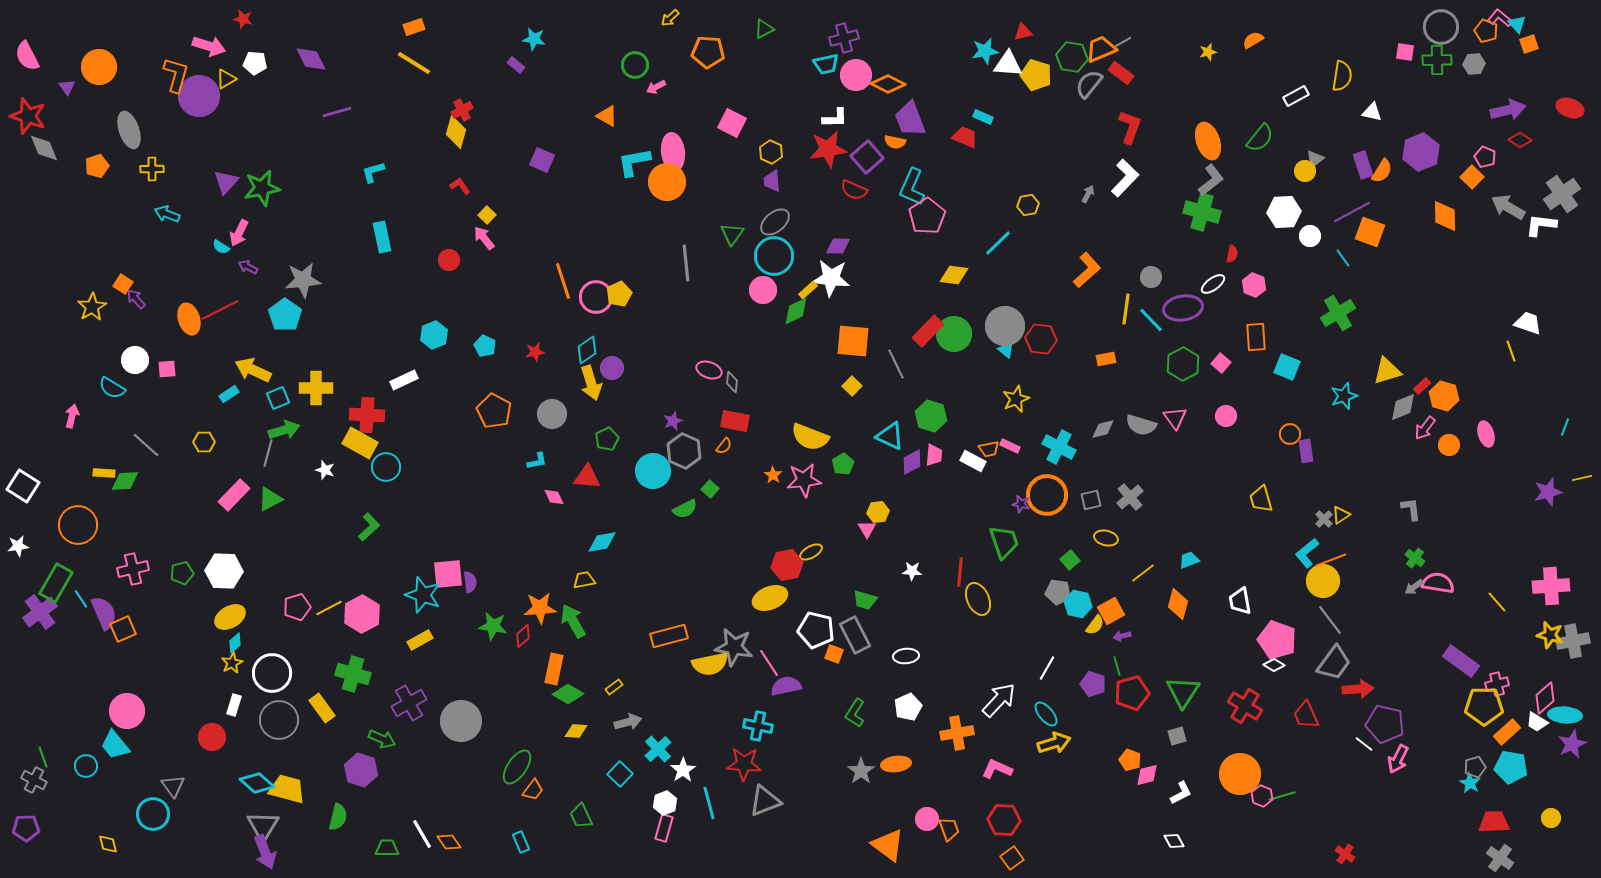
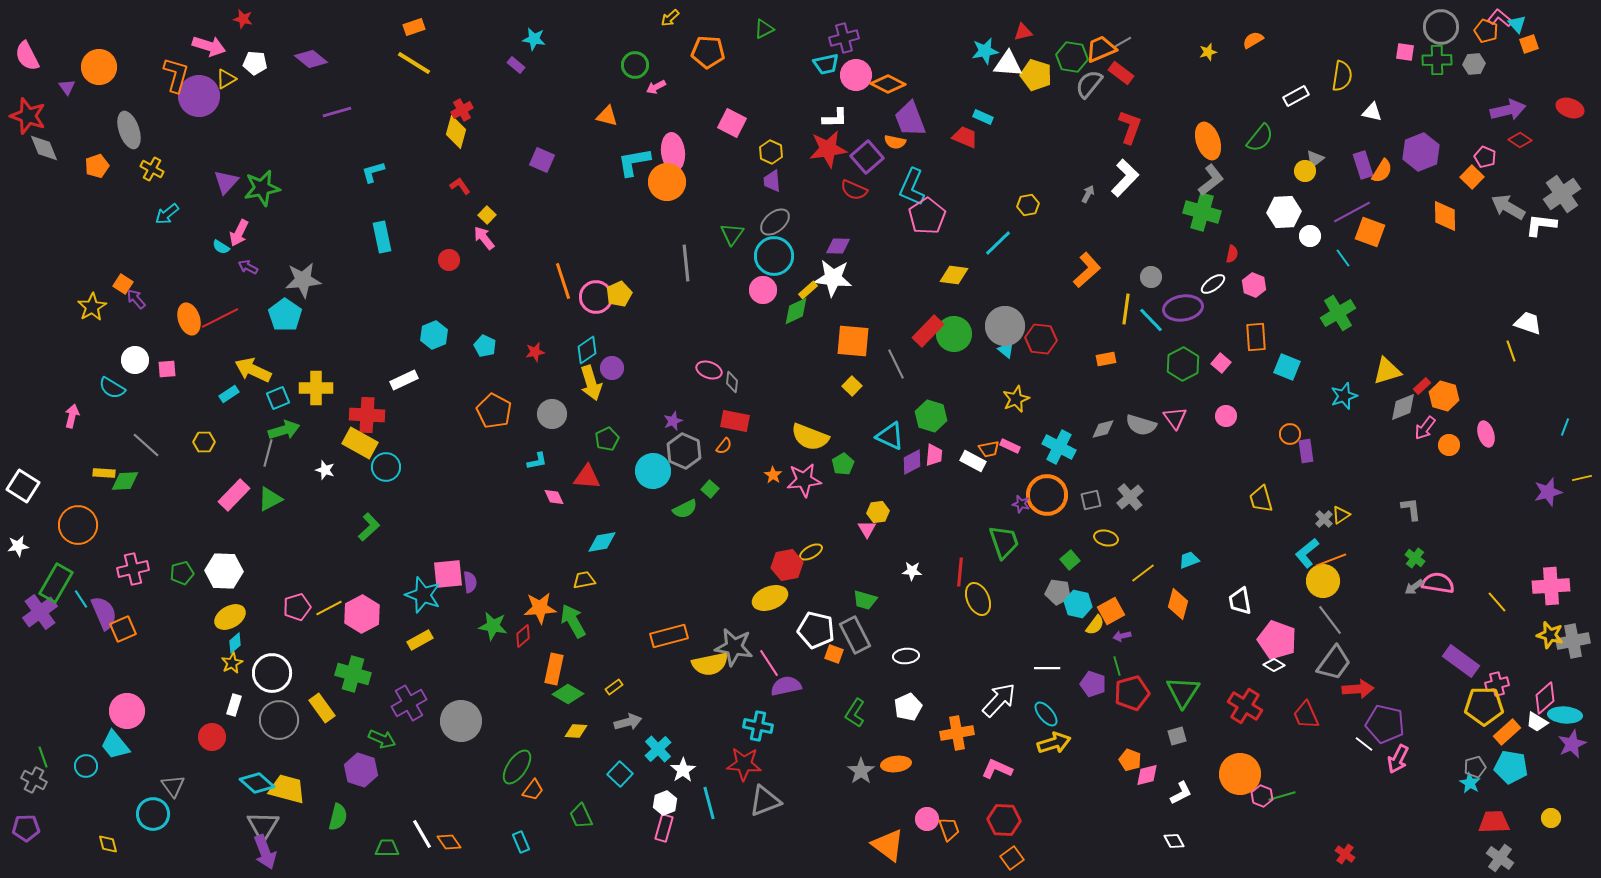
purple diamond at (311, 59): rotated 24 degrees counterclockwise
orange triangle at (607, 116): rotated 15 degrees counterclockwise
yellow cross at (152, 169): rotated 30 degrees clockwise
cyan arrow at (167, 214): rotated 60 degrees counterclockwise
white star at (831, 278): moved 2 px right
red line at (220, 310): moved 8 px down
white line at (1047, 668): rotated 60 degrees clockwise
